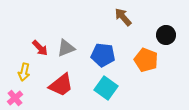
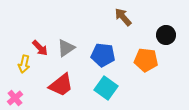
gray triangle: rotated 12 degrees counterclockwise
orange pentagon: rotated 15 degrees counterclockwise
yellow arrow: moved 8 px up
